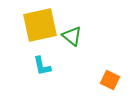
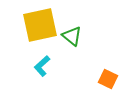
cyan L-shape: rotated 60 degrees clockwise
orange square: moved 2 px left, 1 px up
